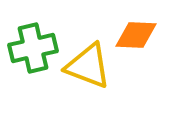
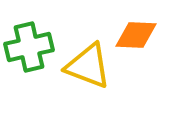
green cross: moved 4 px left, 1 px up
